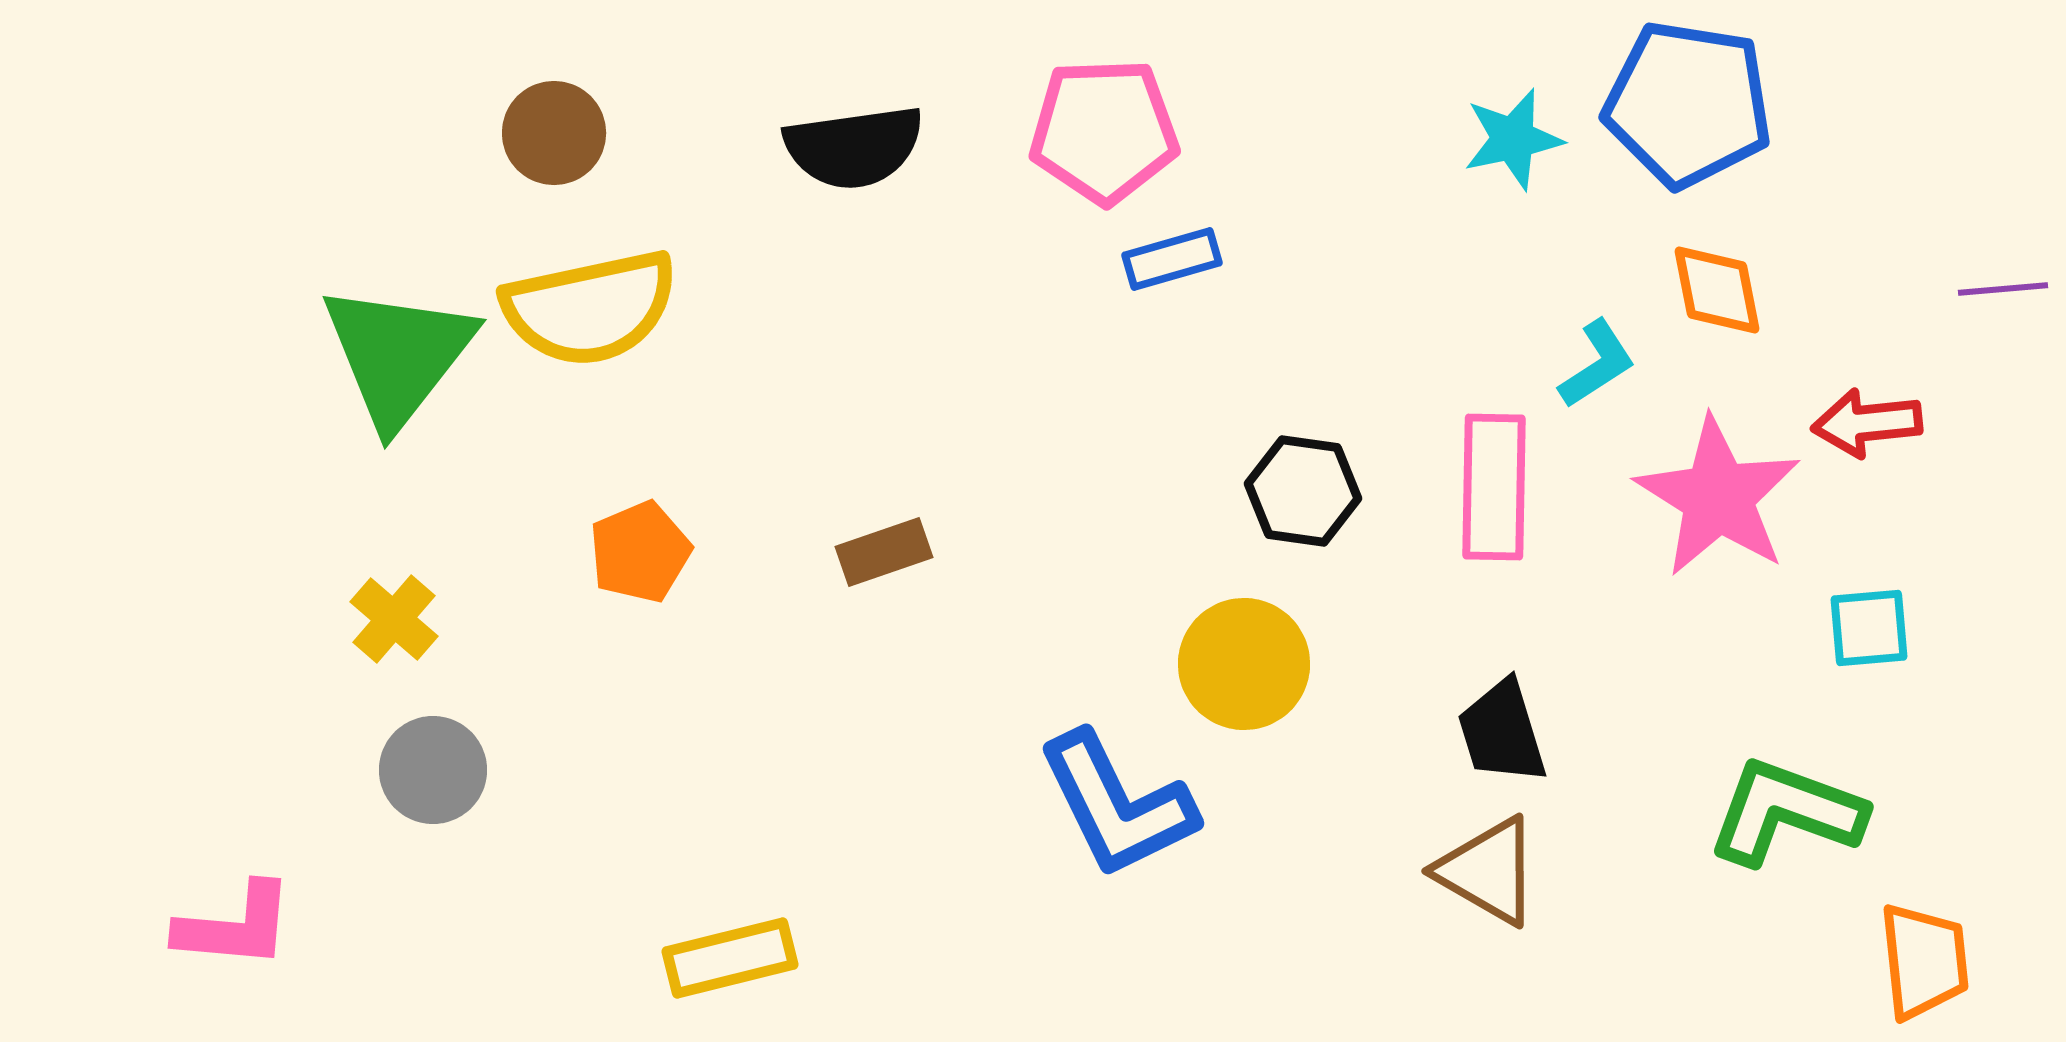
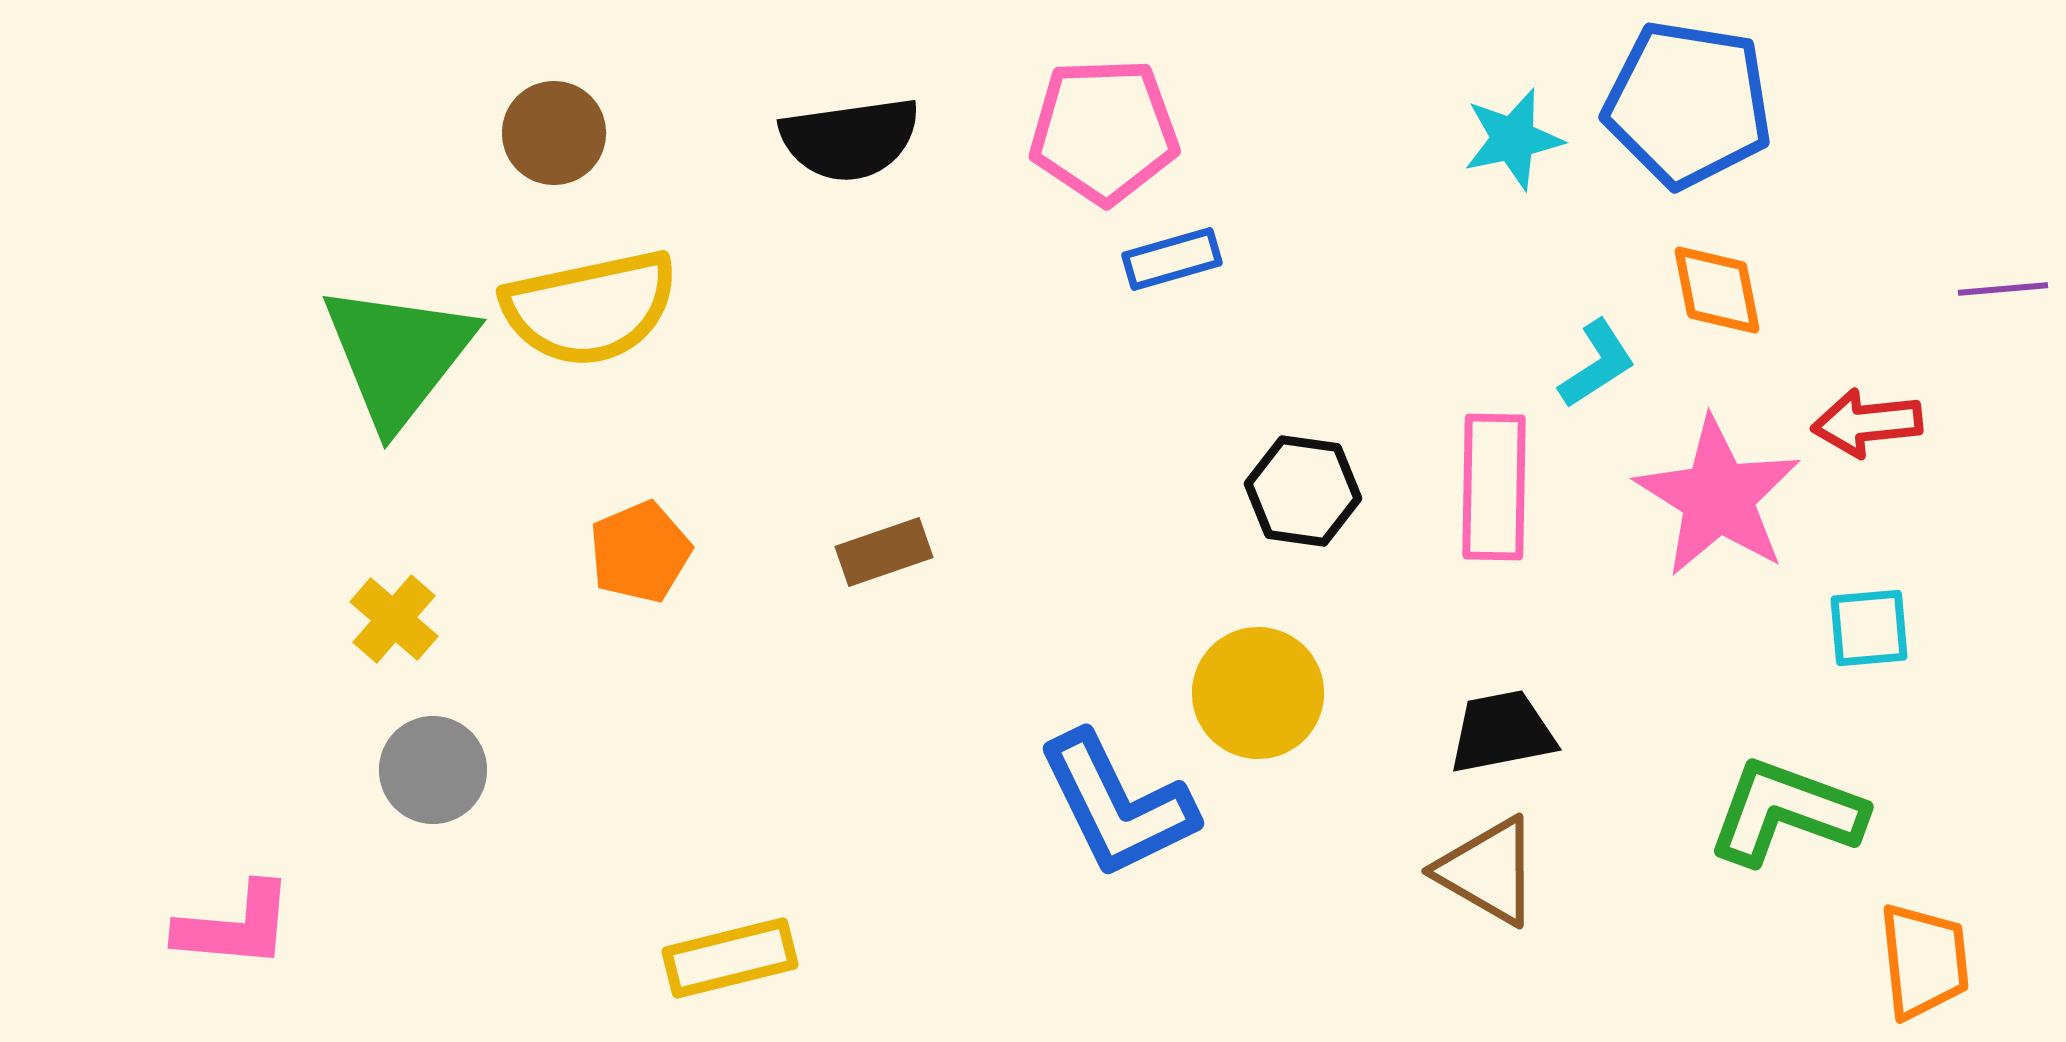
black semicircle: moved 4 px left, 8 px up
yellow circle: moved 14 px right, 29 px down
black trapezoid: rotated 96 degrees clockwise
